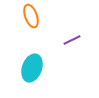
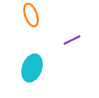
orange ellipse: moved 1 px up
